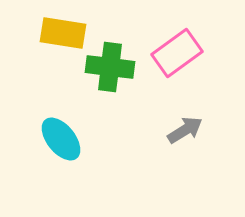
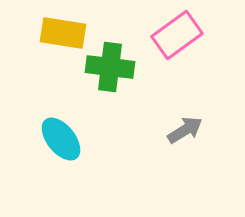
pink rectangle: moved 18 px up
